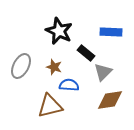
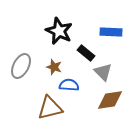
gray triangle: rotated 30 degrees counterclockwise
brown triangle: moved 2 px down
